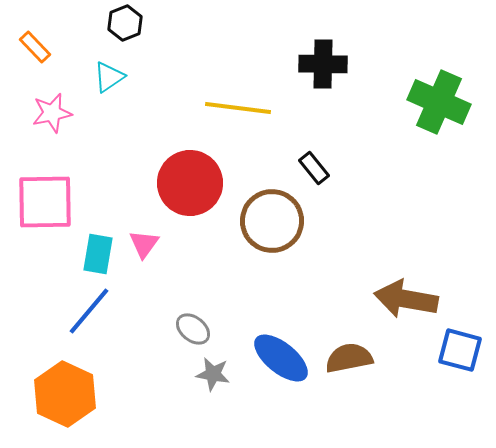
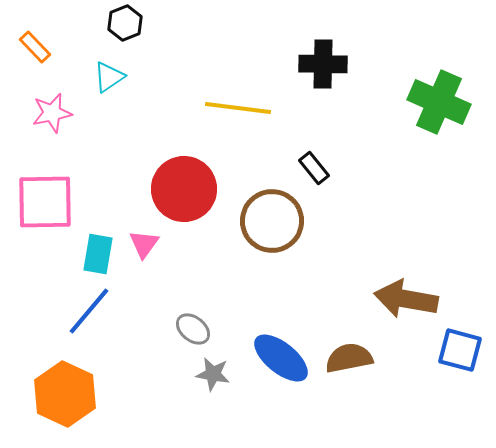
red circle: moved 6 px left, 6 px down
